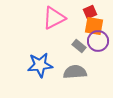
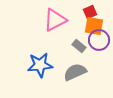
pink triangle: moved 1 px right, 2 px down
purple circle: moved 1 px right, 1 px up
gray semicircle: rotated 20 degrees counterclockwise
